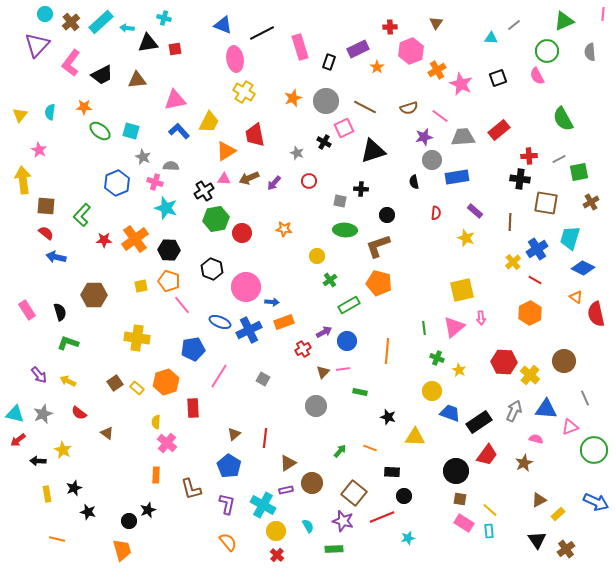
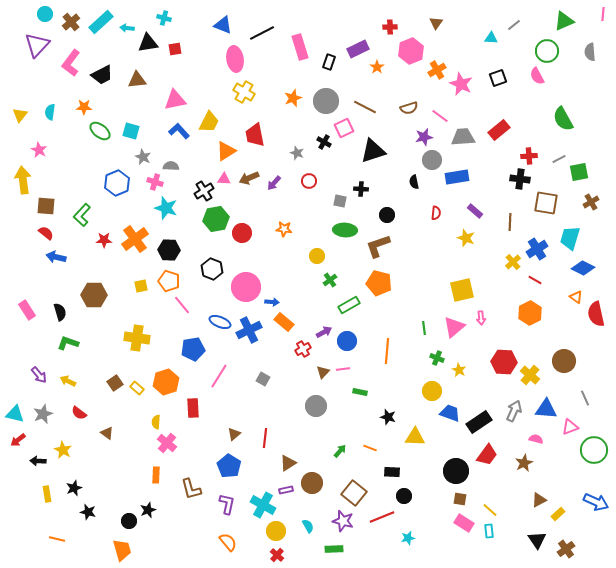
orange rectangle at (284, 322): rotated 60 degrees clockwise
